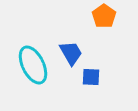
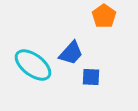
blue trapezoid: rotated 72 degrees clockwise
cyan ellipse: rotated 27 degrees counterclockwise
